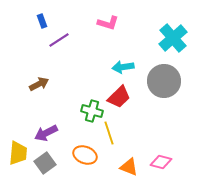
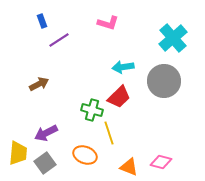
green cross: moved 1 px up
